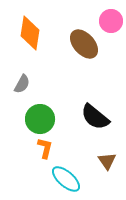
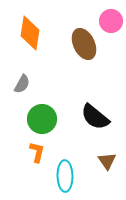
brown ellipse: rotated 16 degrees clockwise
green circle: moved 2 px right
orange L-shape: moved 8 px left, 4 px down
cyan ellipse: moved 1 px left, 3 px up; rotated 48 degrees clockwise
